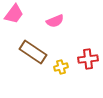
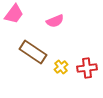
red cross: moved 1 px left, 9 px down
yellow cross: rotated 24 degrees counterclockwise
